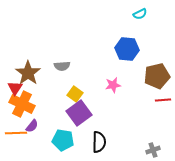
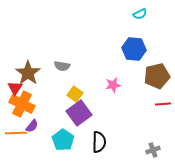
blue hexagon: moved 7 px right
gray semicircle: rotated 14 degrees clockwise
red line: moved 4 px down
cyan pentagon: rotated 25 degrees clockwise
